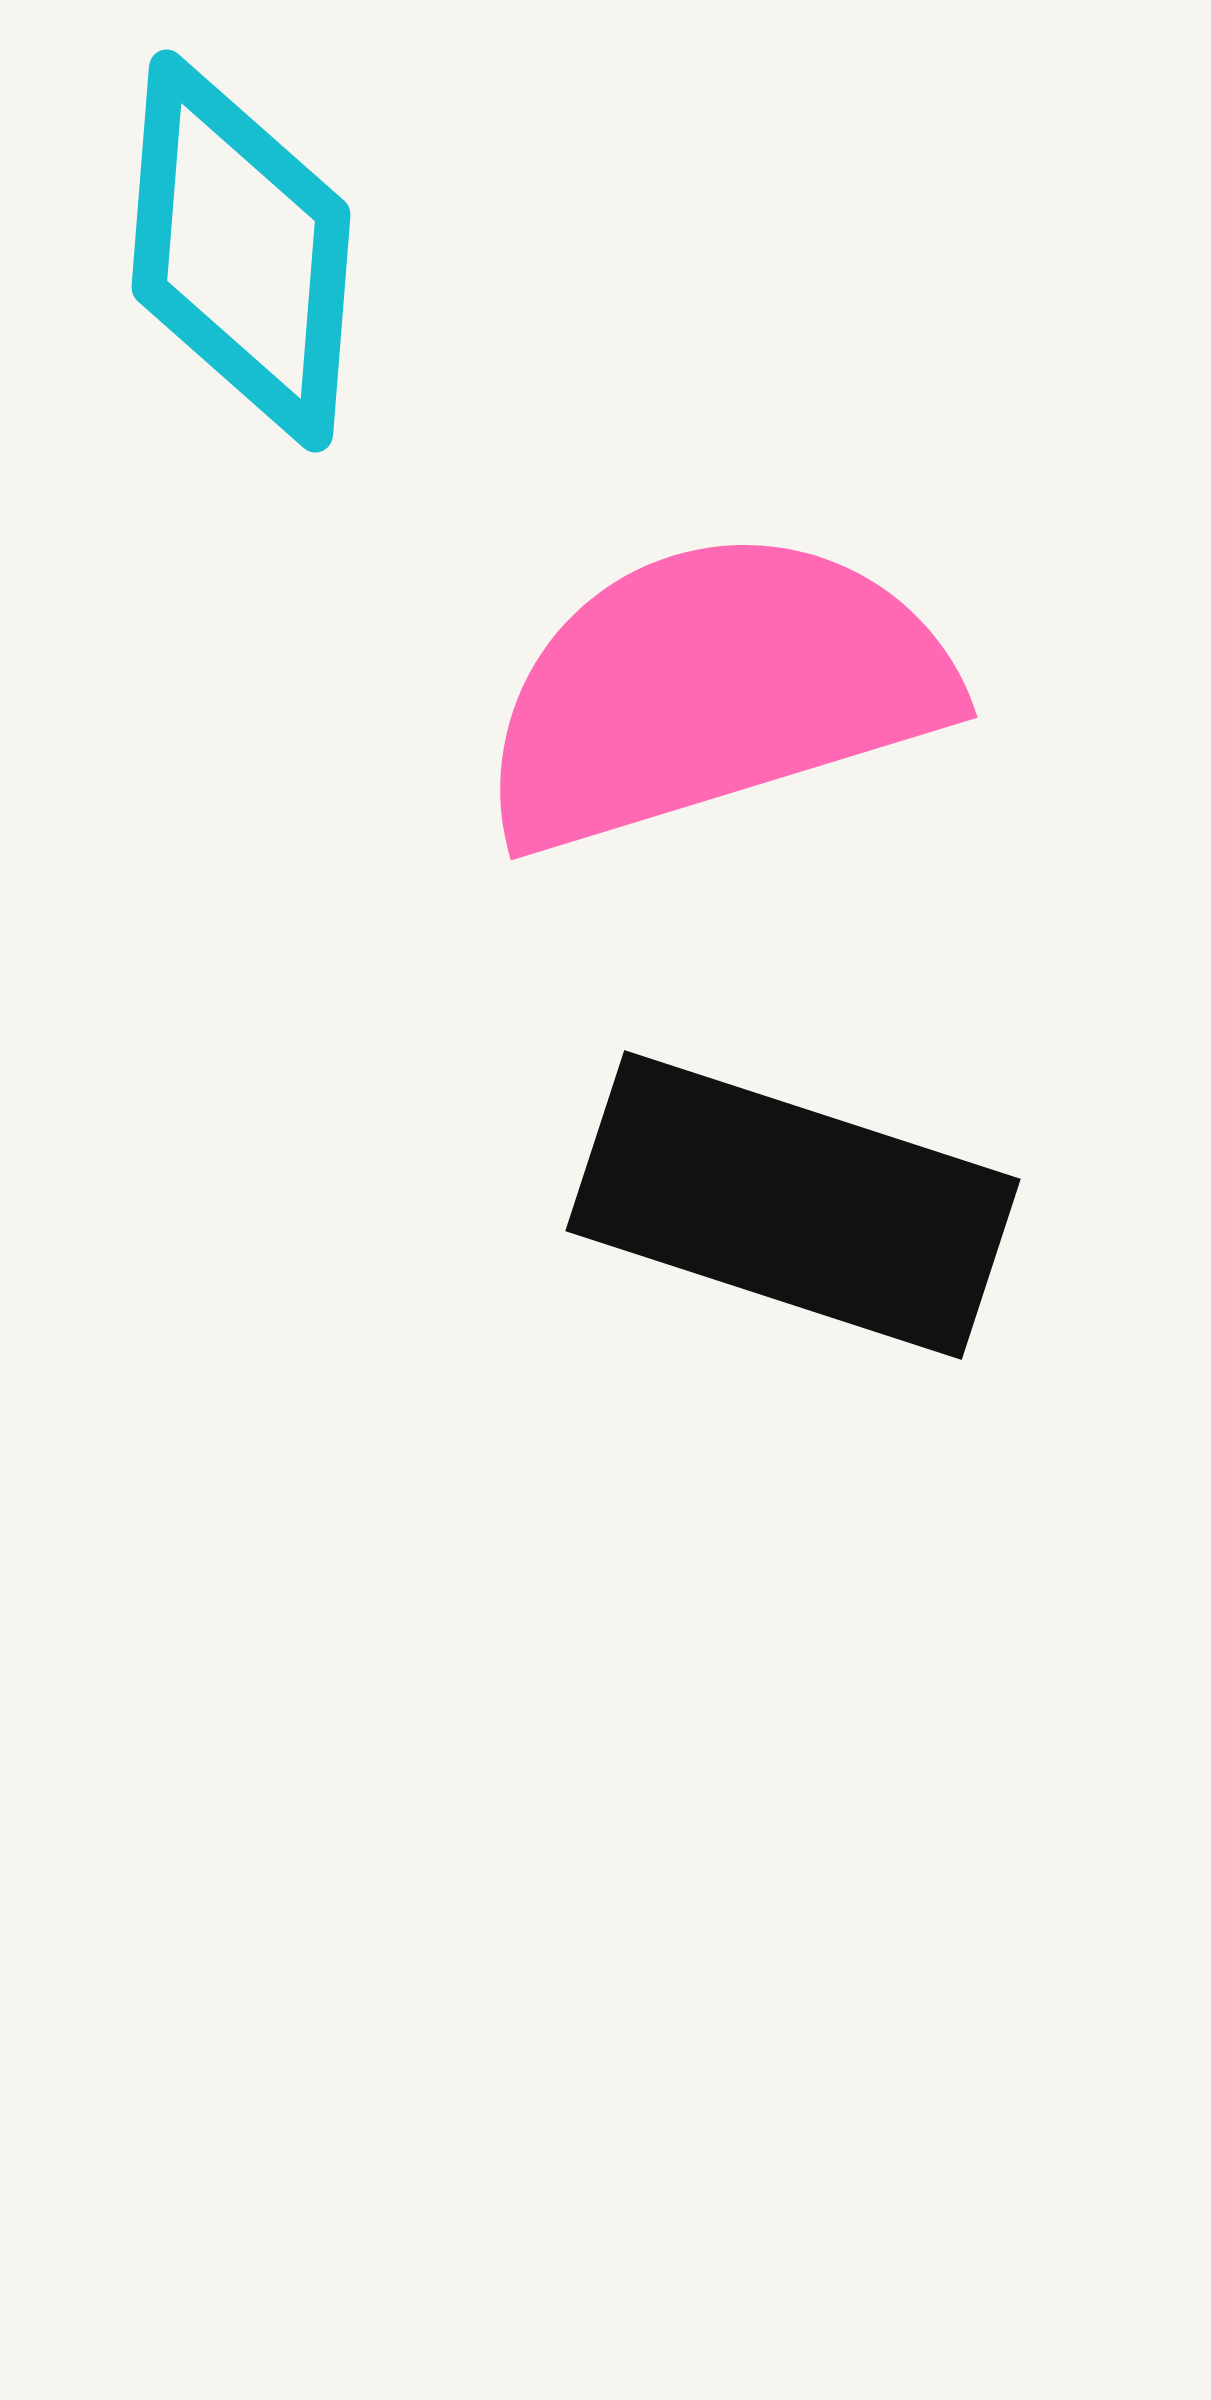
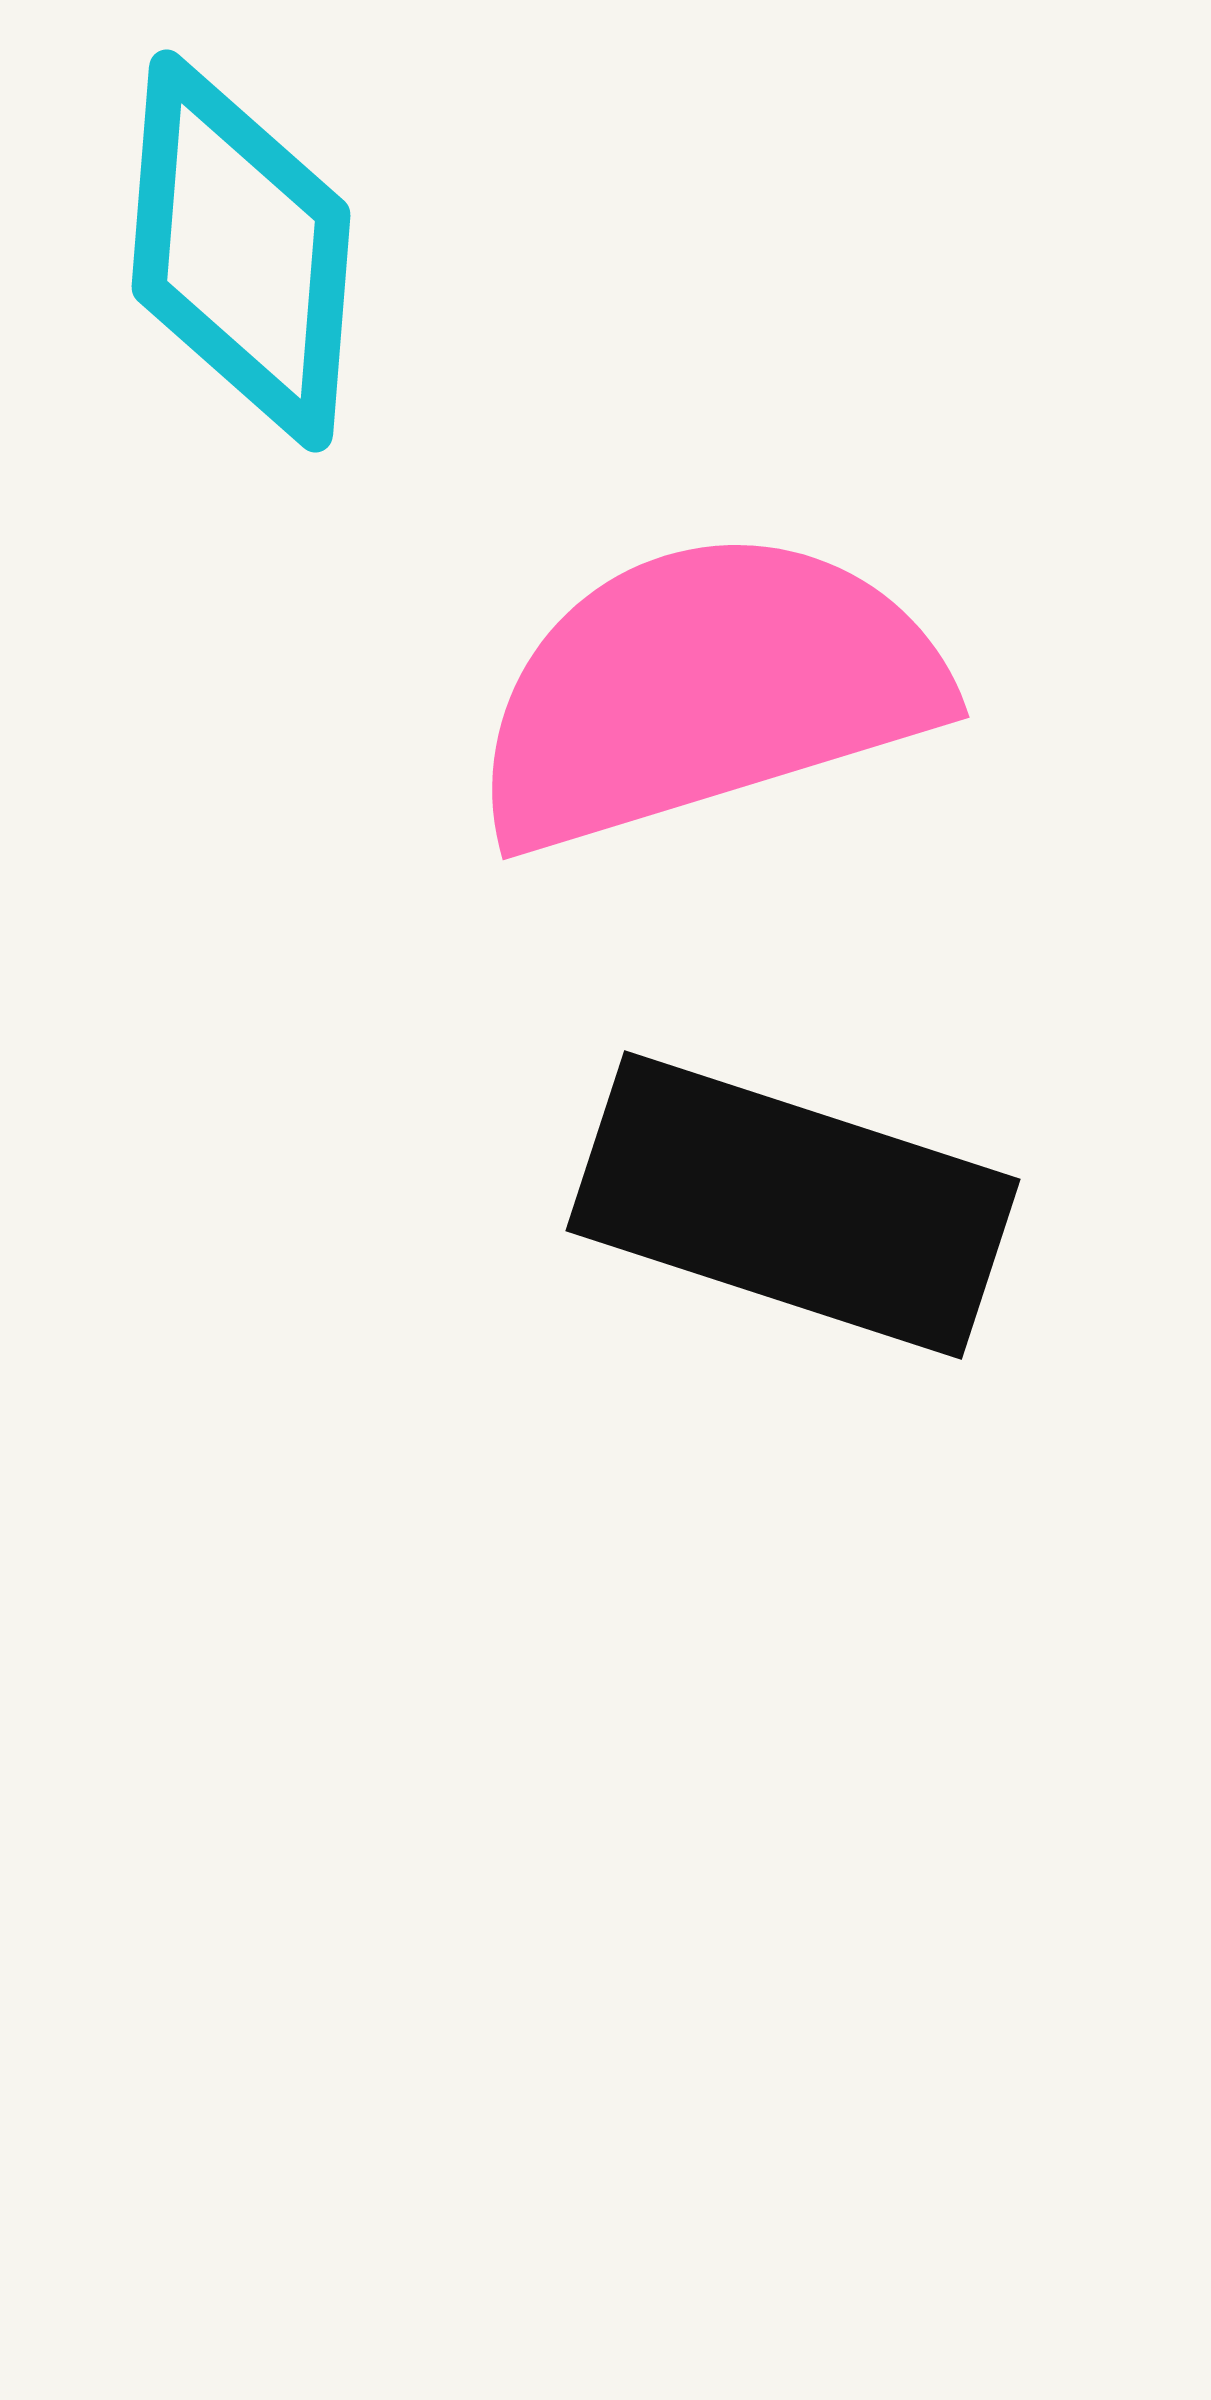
pink semicircle: moved 8 px left
